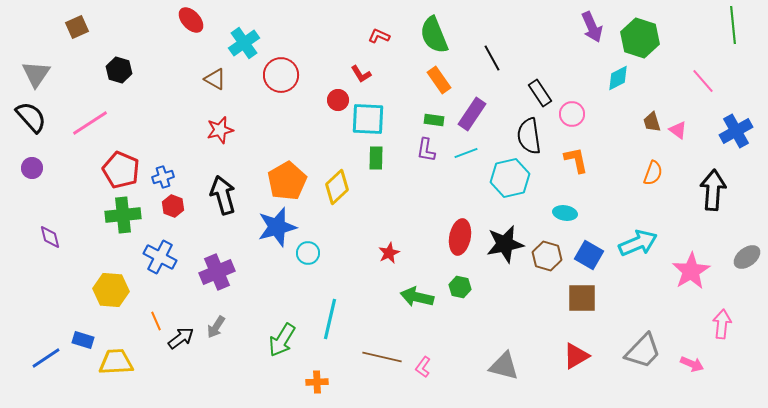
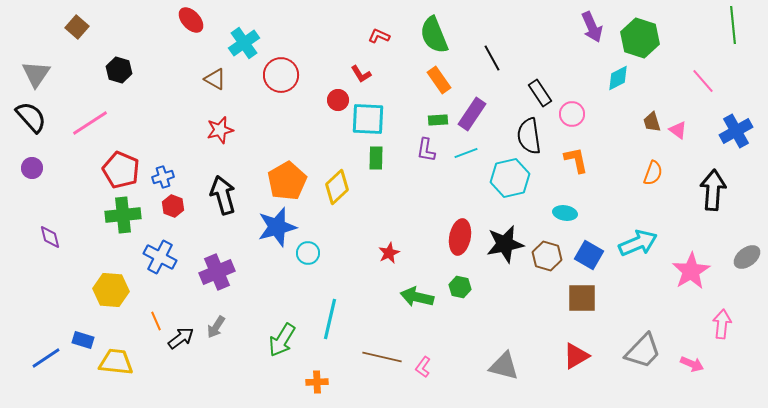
brown square at (77, 27): rotated 25 degrees counterclockwise
green rectangle at (434, 120): moved 4 px right; rotated 12 degrees counterclockwise
yellow trapezoid at (116, 362): rotated 9 degrees clockwise
